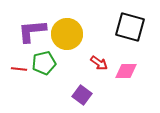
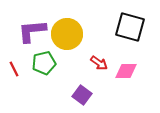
red line: moved 5 px left; rotated 56 degrees clockwise
